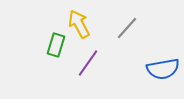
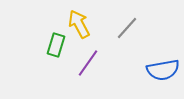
blue semicircle: moved 1 px down
